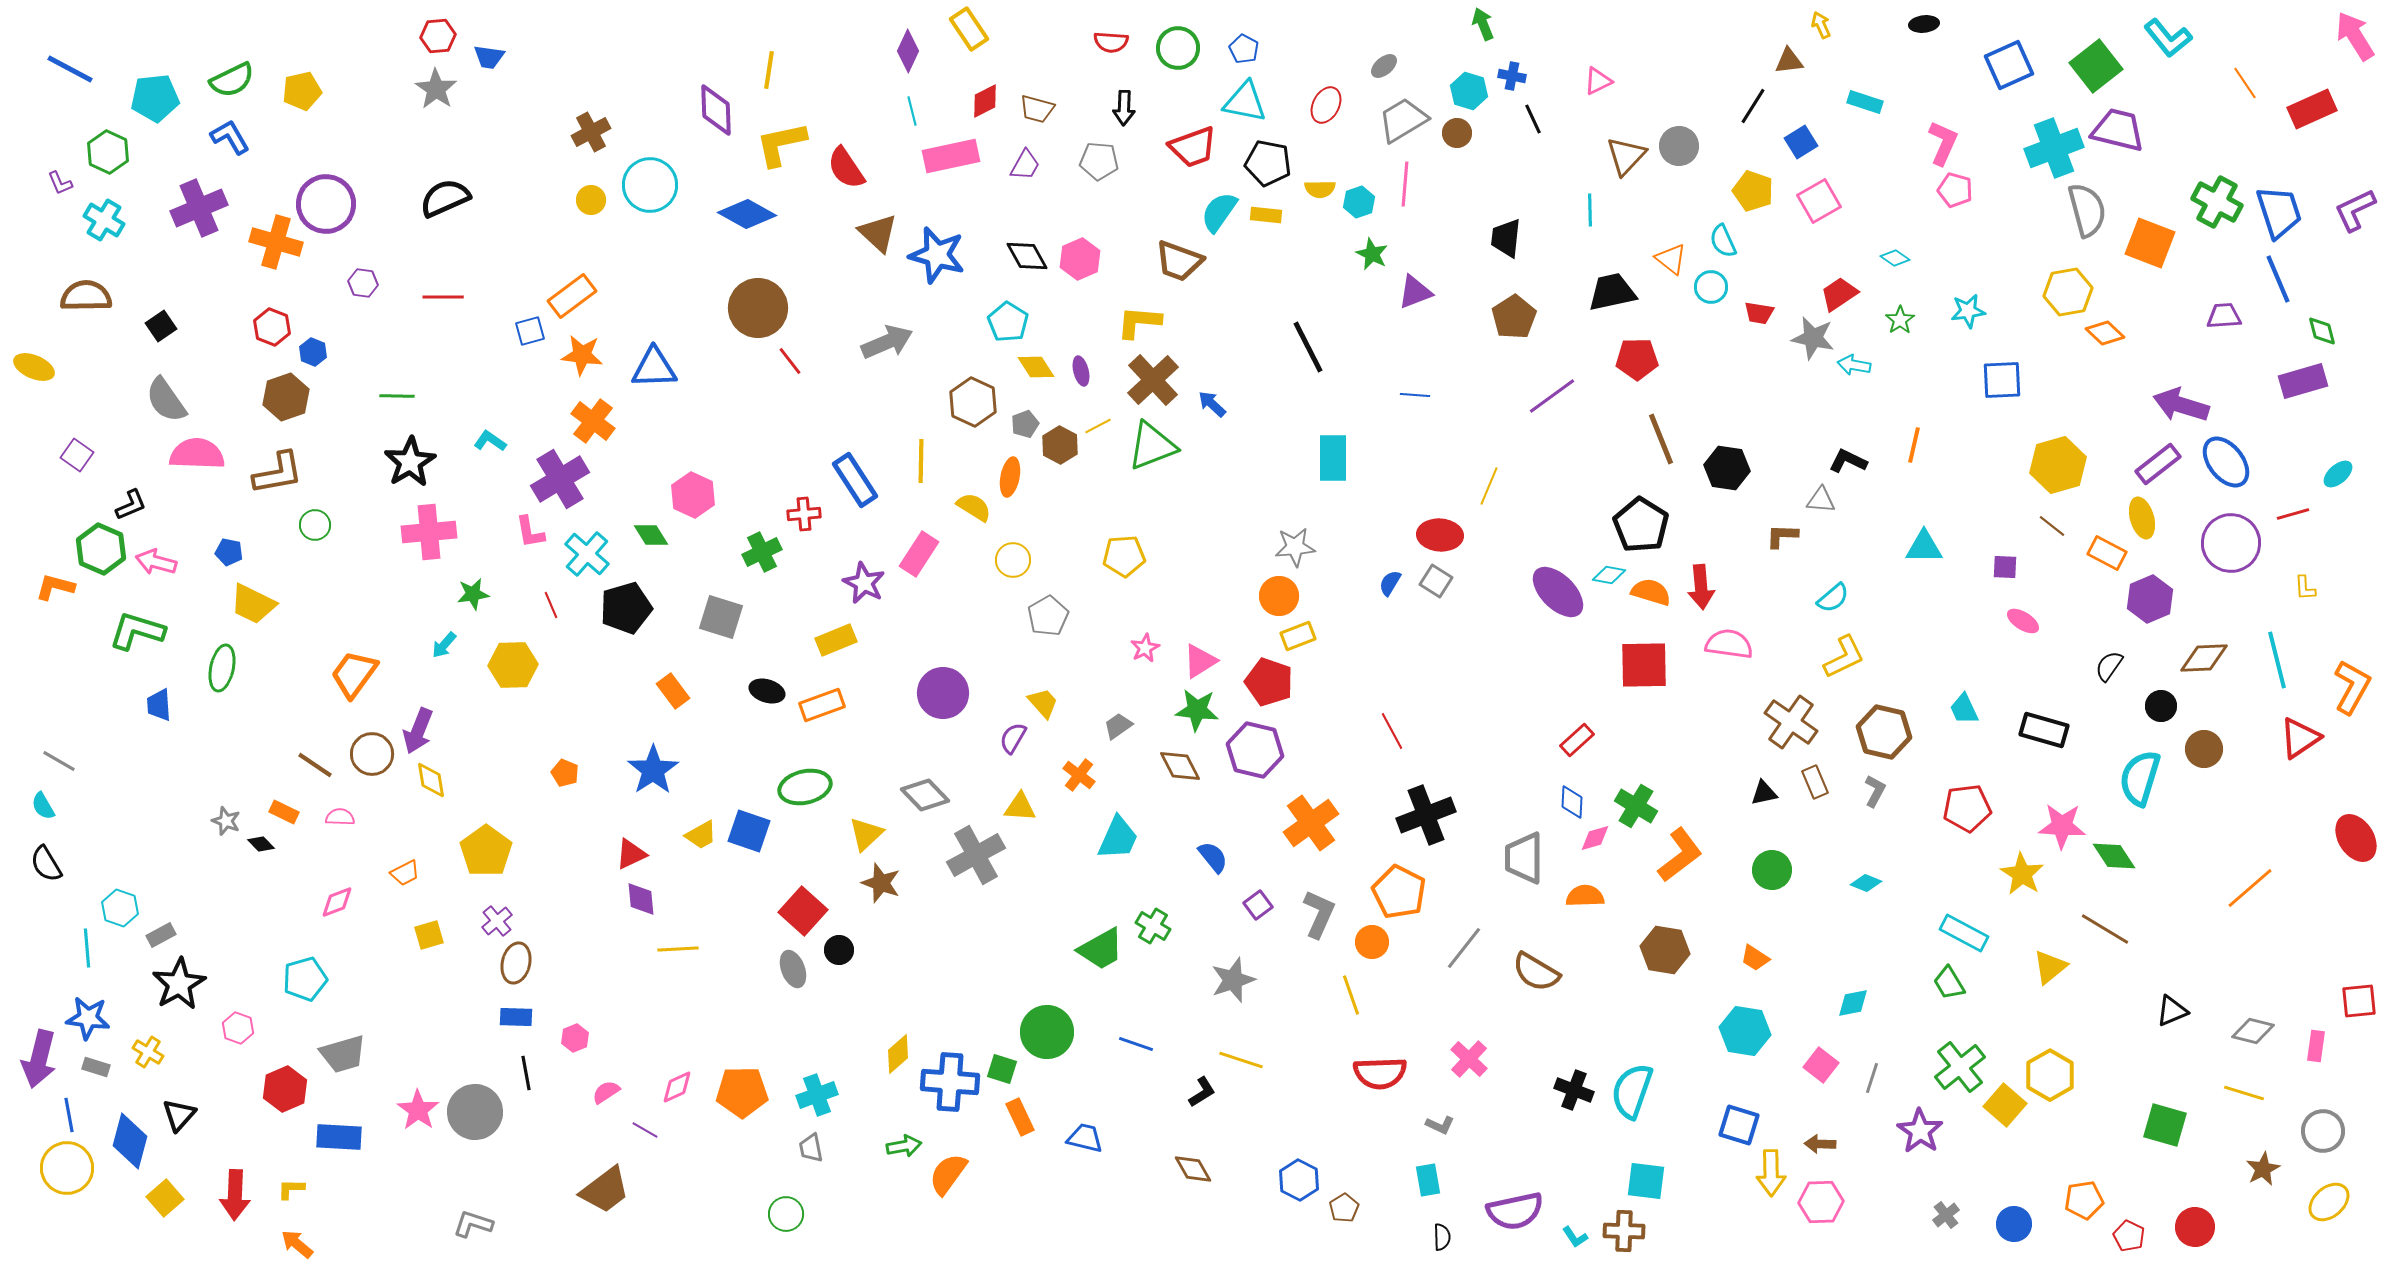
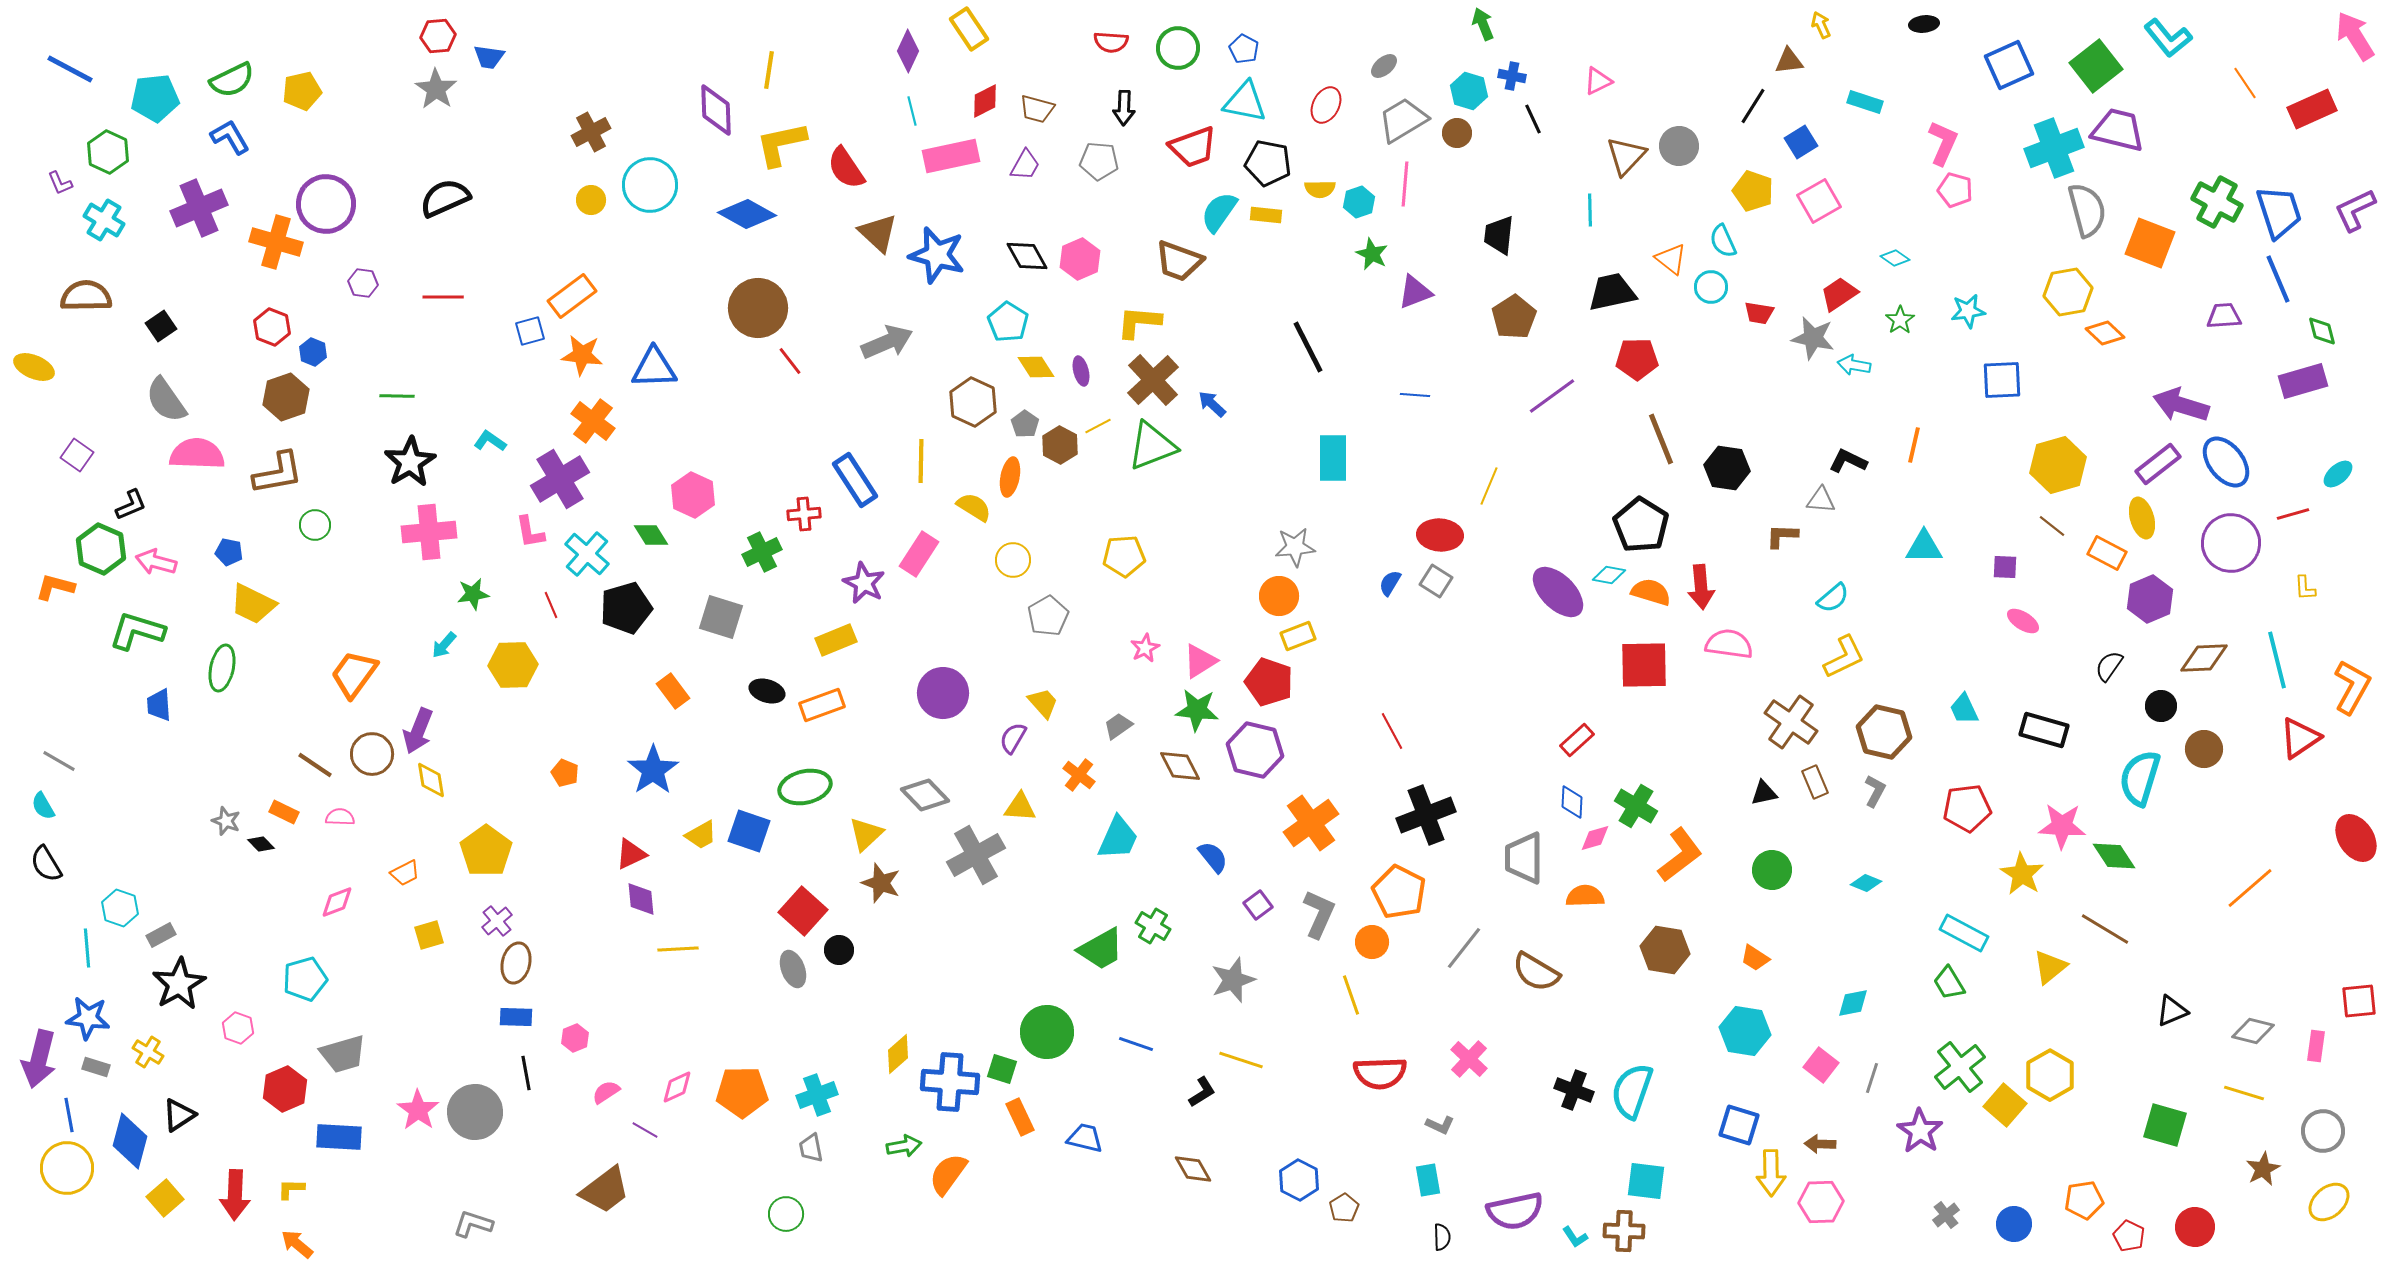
black trapezoid at (1506, 238): moved 7 px left, 3 px up
gray pentagon at (1025, 424): rotated 16 degrees counterclockwise
black triangle at (179, 1115): rotated 15 degrees clockwise
